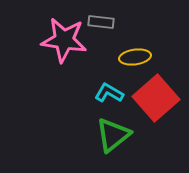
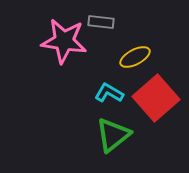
pink star: moved 1 px down
yellow ellipse: rotated 20 degrees counterclockwise
